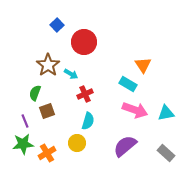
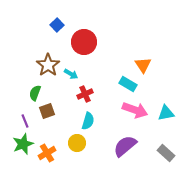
green star: rotated 15 degrees counterclockwise
